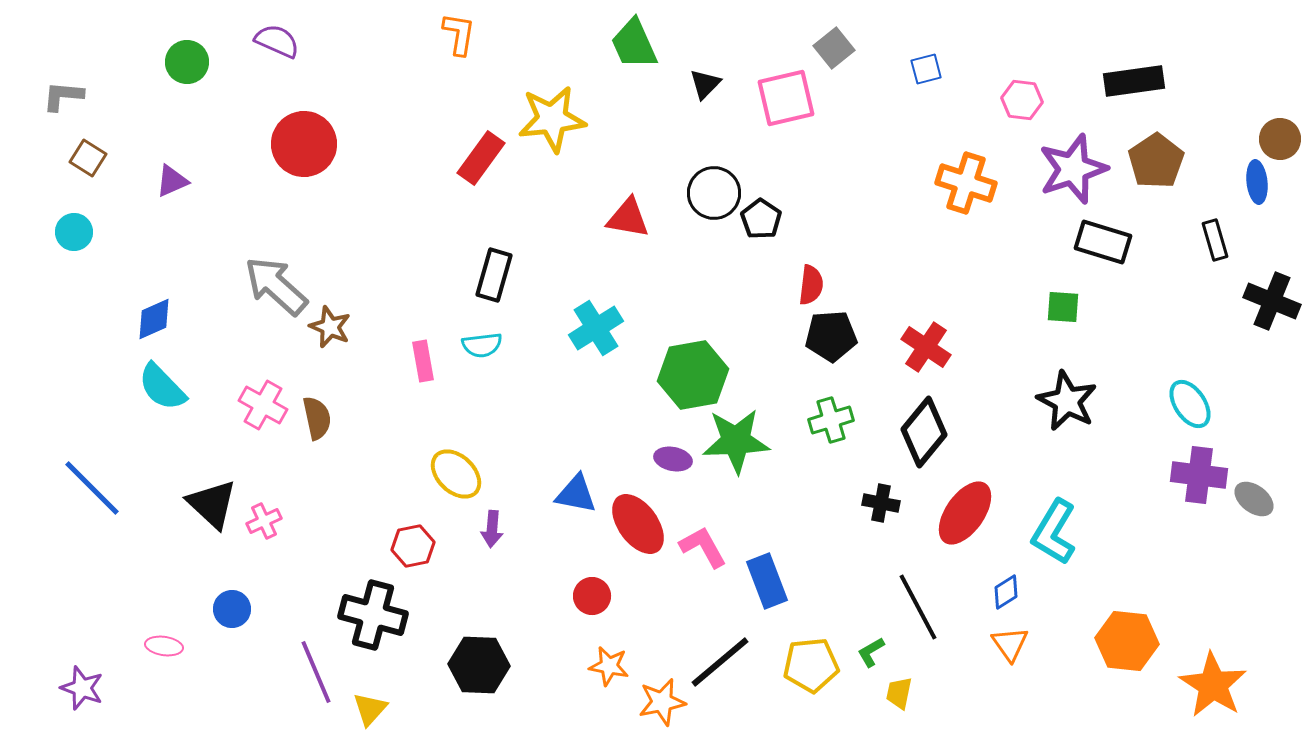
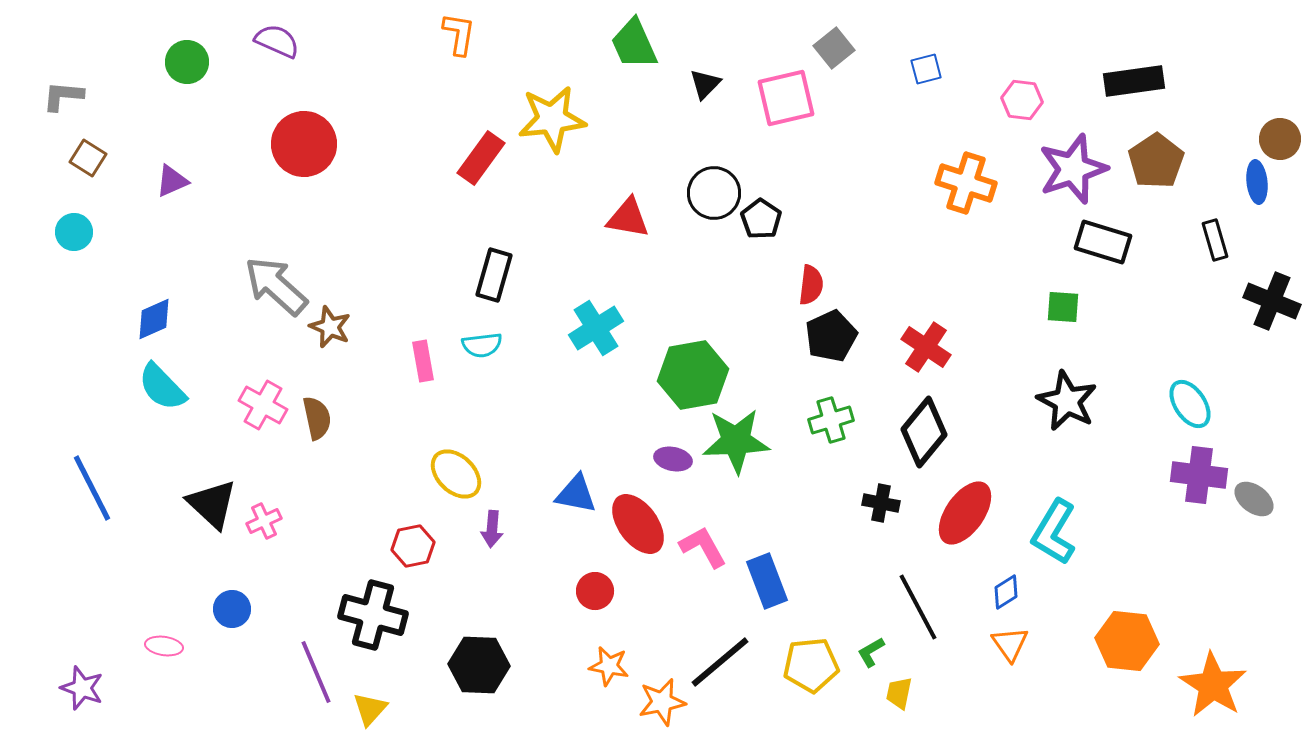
black pentagon at (831, 336): rotated 21 degrees counterclockwise
blue line at (92, 488): rotated 18 degrees clockwise
red circle at (592, 596): moved 3 px right, 5 px up
